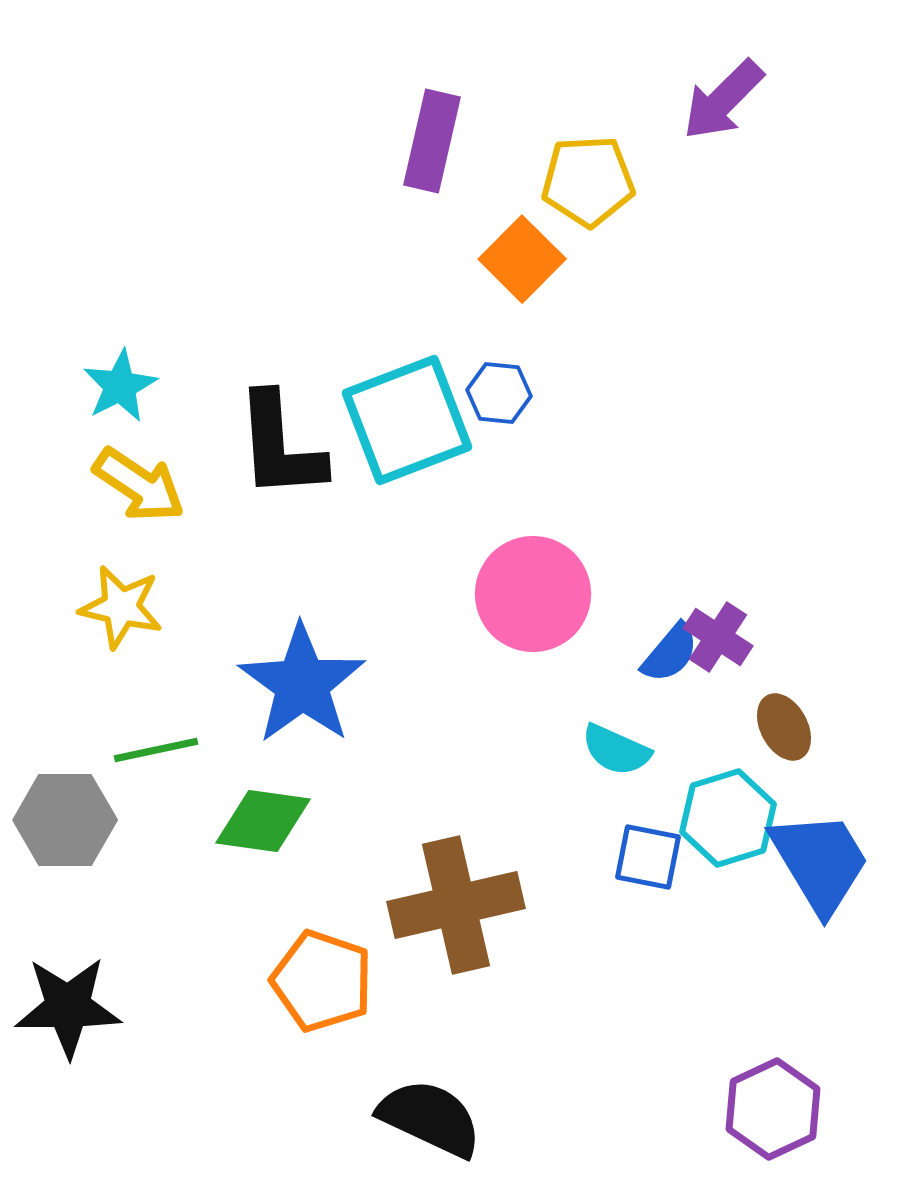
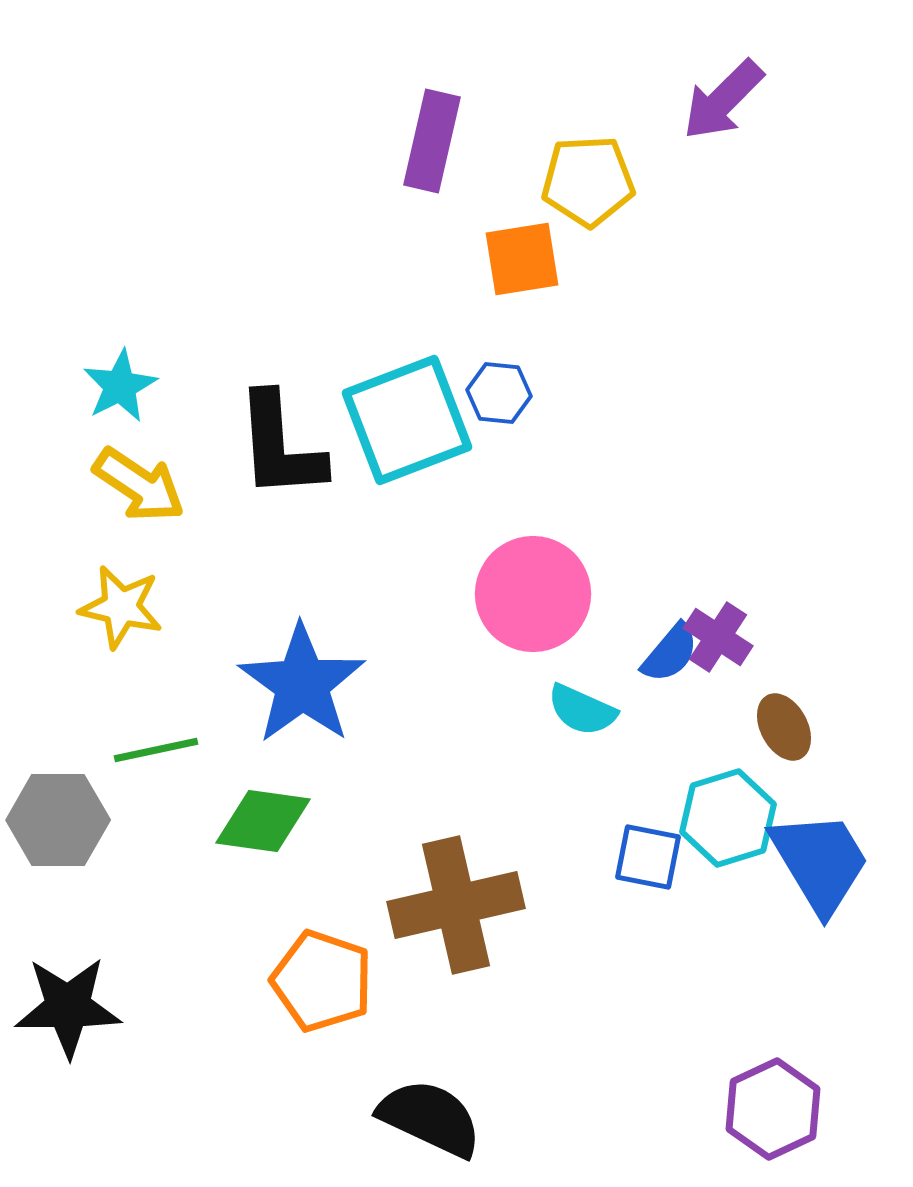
orange square: rotated 36 degrees clockwise
cyan semicircle: moved 34 px left, 40 px up
gray hexagon: moved 7 px left
